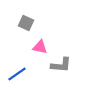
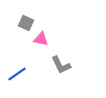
pink triangle: moved 1 px right, 8 px up
gray L-shape: rotated 60 degrees clockwise
